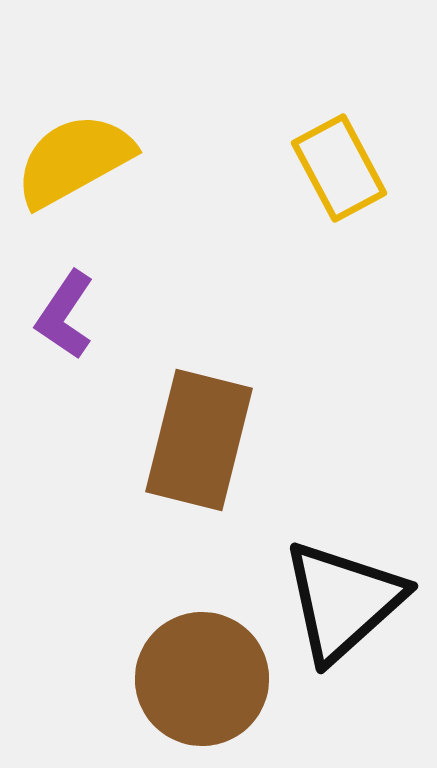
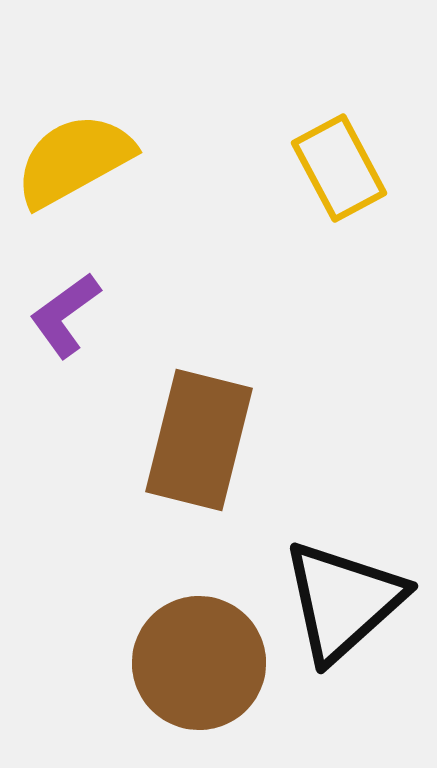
purple L-shape: rotated 20 degrees clockwise
brown circle: moved 3 px left, 16 px up
